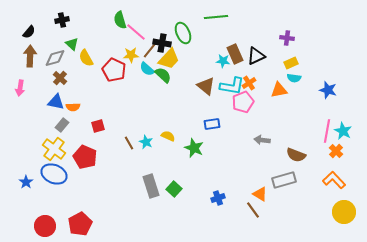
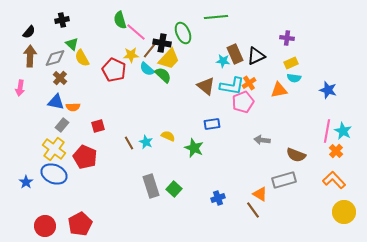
yellow semicircle at (86, 58): moved 4 px left
